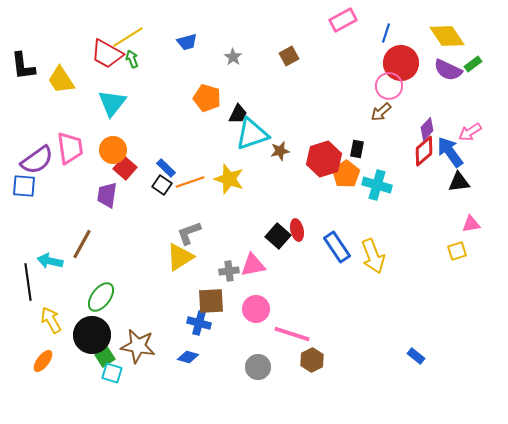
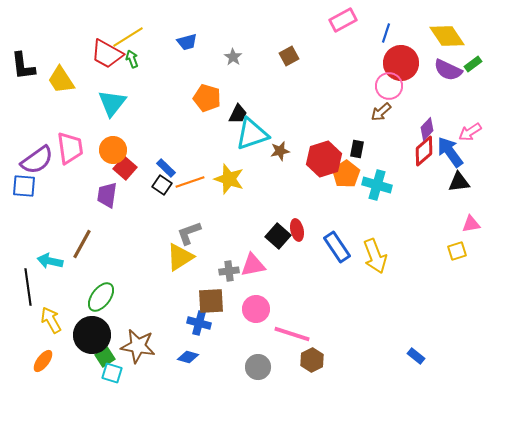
yellow arrow at (373, 256): moved 2 px right
black line at (28, 282): moved 5 px down
